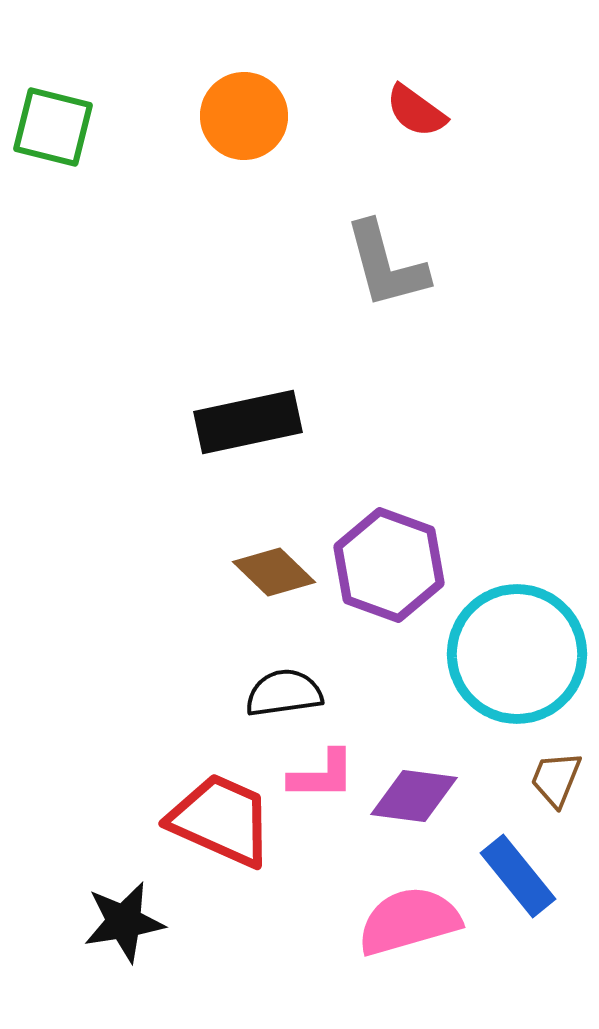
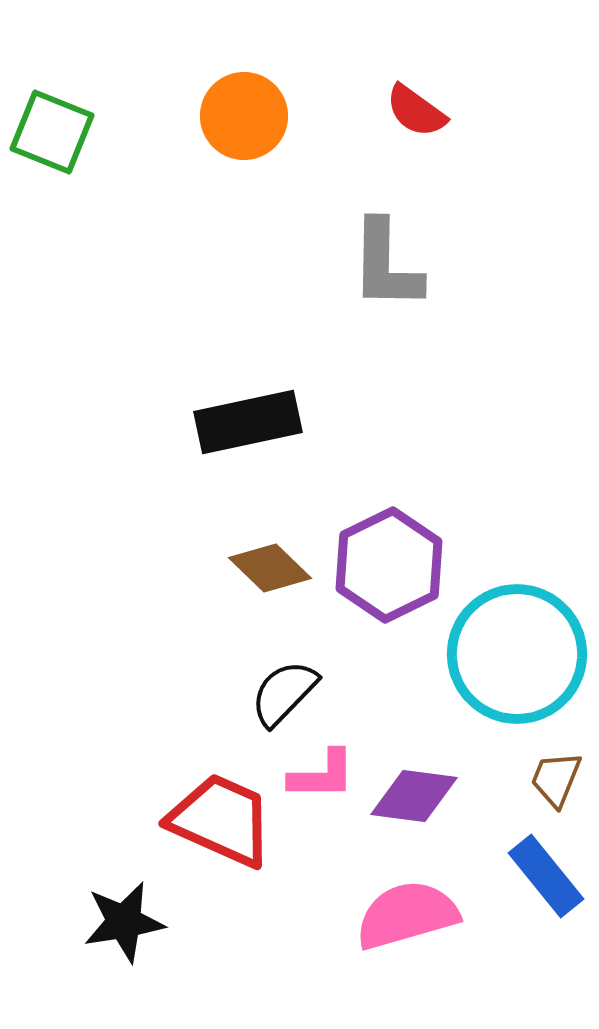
green square: moved 1 px left, 5 px down; rotated 8 degrees clockwise
gray L-shape: rotated 16 degrees clockwise
purple hexagon: rotated 14 degrees clockwise
brown diamond: moved 4 px left, 4 px up
black semicircle: rotated 38 degrees counterclockwise
blue rectangle: moved 28 px right
pink semicircle: moved 2 px left, 6 px up
